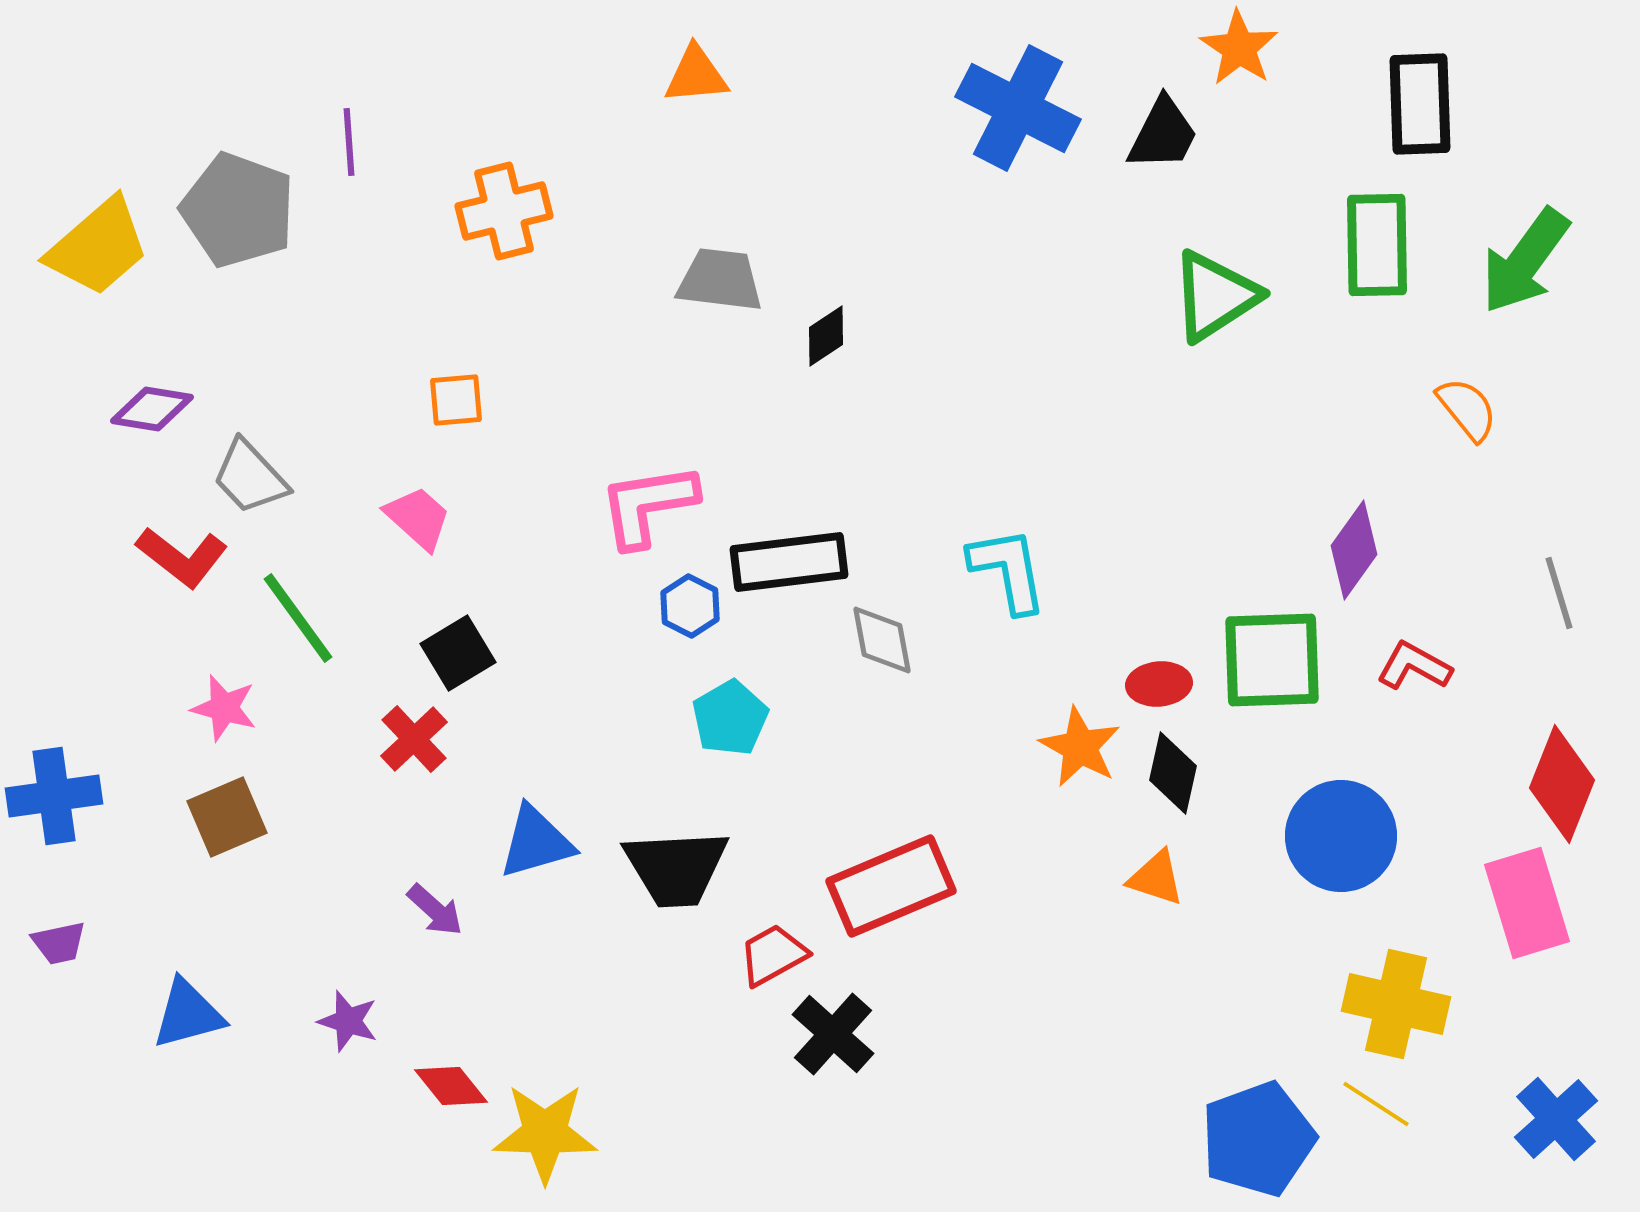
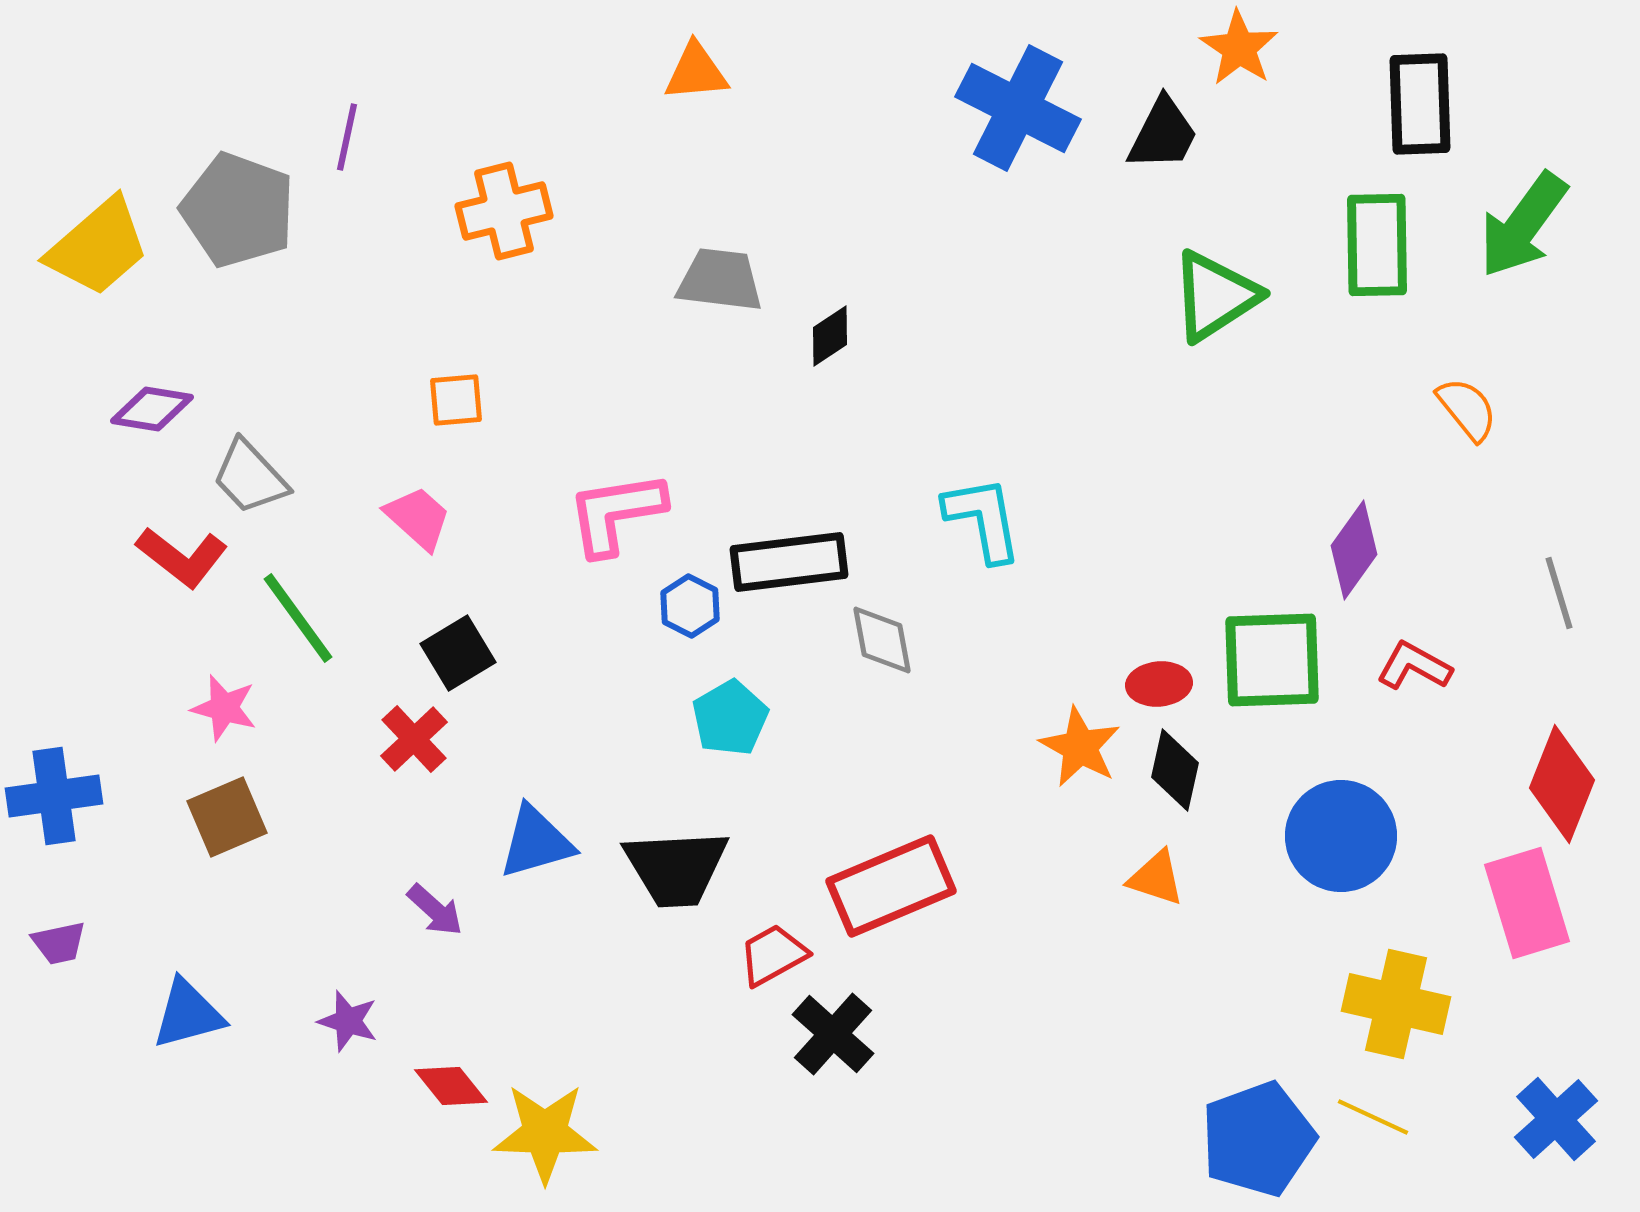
orange triangle at (696, 75): moved 3 px up
purple line at (349, 142): moved 2 px left, 5 px up; rotated 16 degrees clockwise
green arrow at (1525, 261): moved 2 px left, 36 px up
black diamond at (826, 336): moved 4 px right
pink L-shape at (648, 505): moved 32 px left, 8 px down
cyan L-shape at (1008, 570): moved 25 px left, 51 px up
black diamond at (1173, 773): moved 2 px right, 3 px up
yellow line at (1376, 1104): moved 3 px left, 13 px down; rotated 8 degrees counterclockwise
